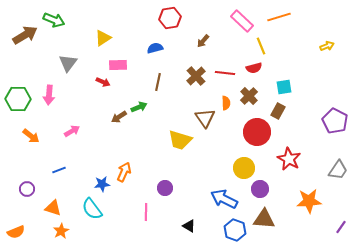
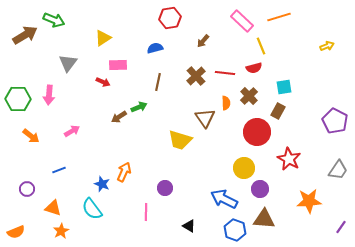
blue star at (102, 184): rotated 28 degrees clockwise
